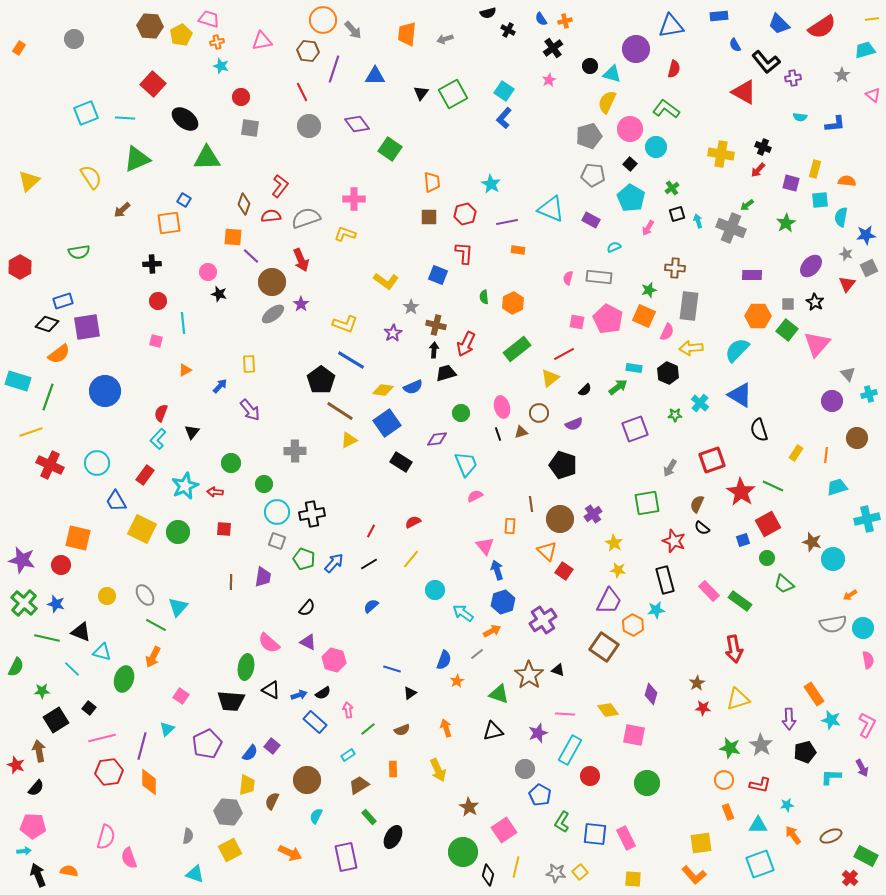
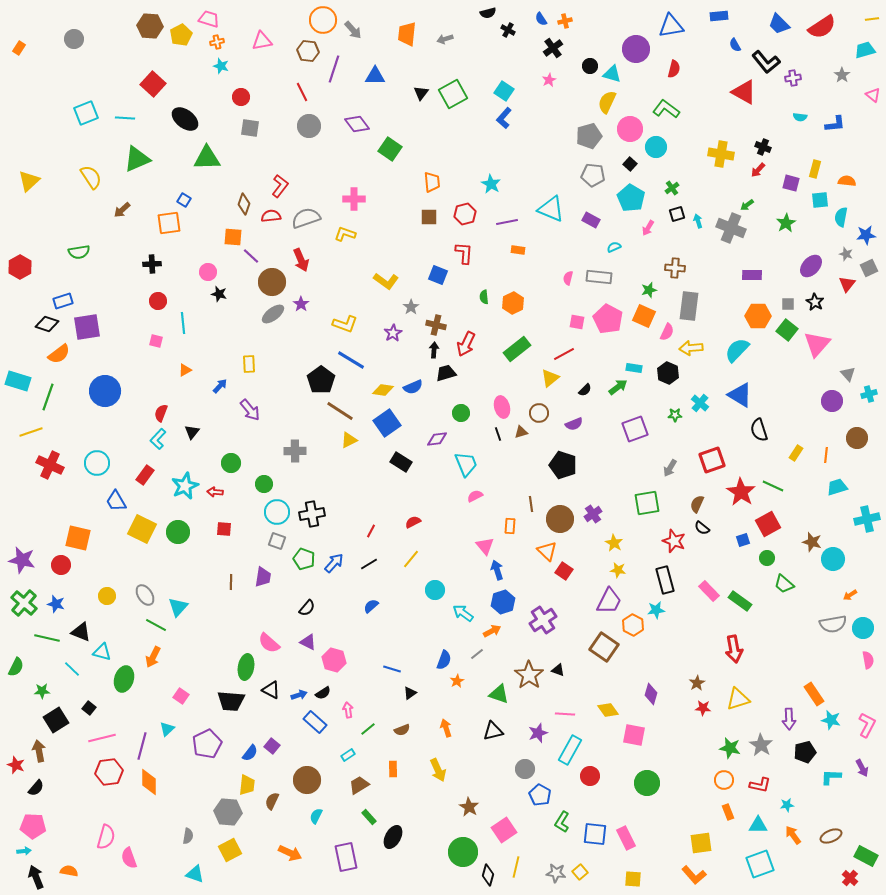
black arrow at (38, 875): moved 2 px left, 2 px down
